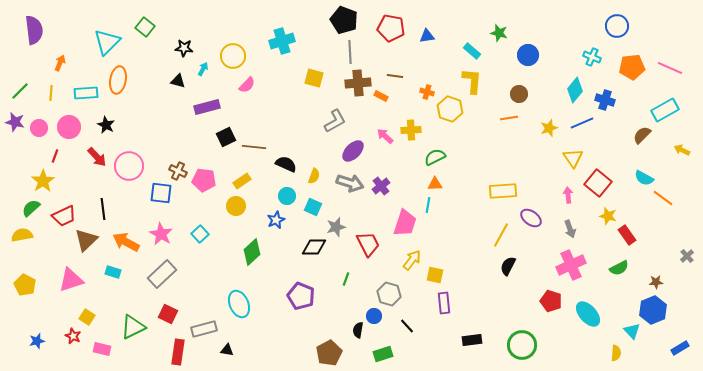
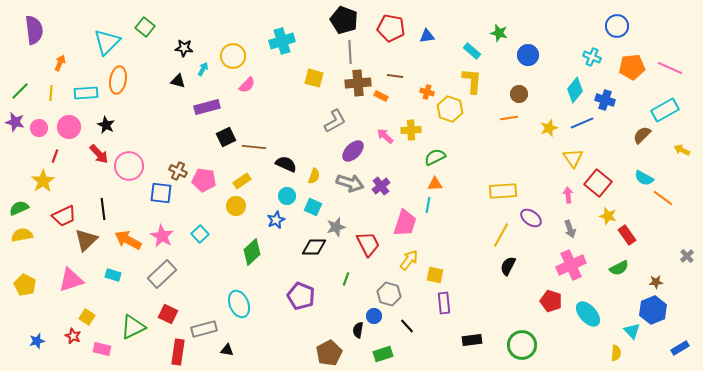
red arrow at (97, 157): moved 2 px right, 3 px up
green semicircle at (31, 208): moved 12 px left; rotated 18 degrees clockwise
pink star at (161, 234): moved 1 px right, 2 px down
orange arrow at (126, 242): moved 2 px right, 2 px up
yellow arrow at (412, 260): moved 3 px left
cyan rectangle at (113, 272): moved 3 px down
